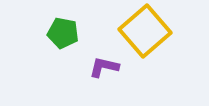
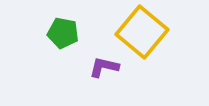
yellow square: moved 3 px left, 1 px down; rotated 9 degrees counterclockwise
